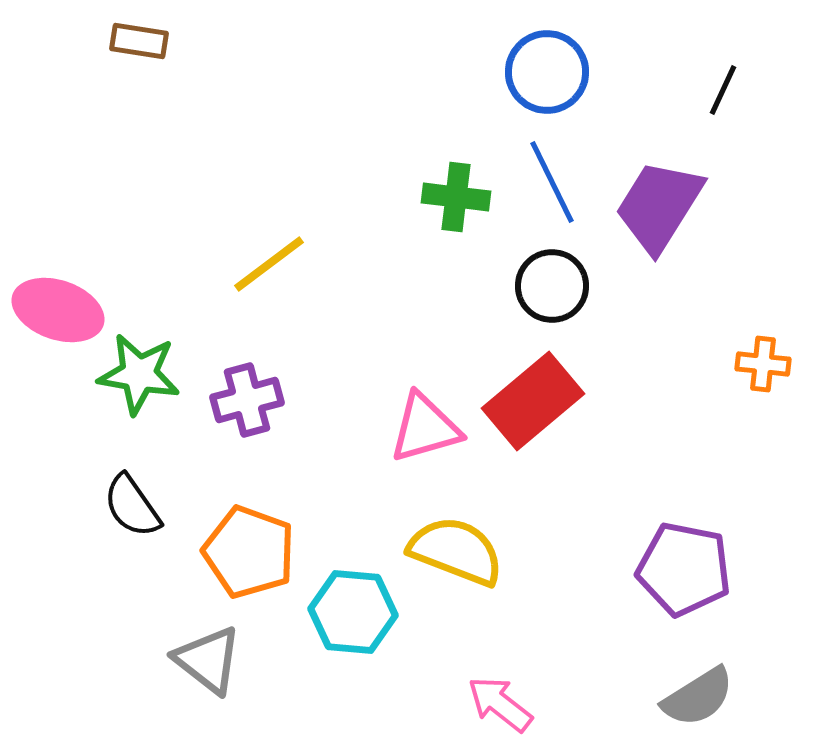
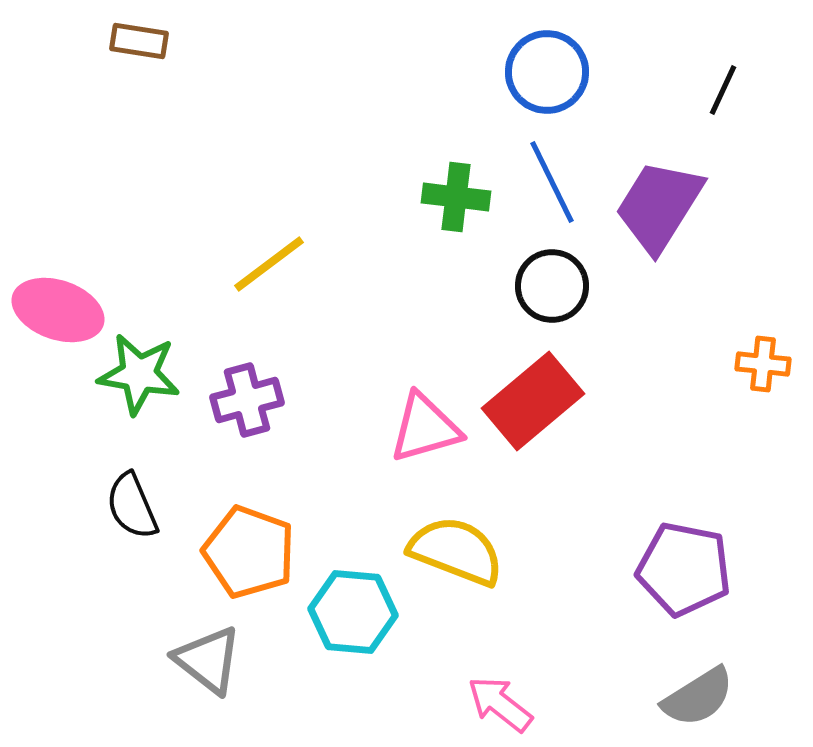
black semicircle: rotated 12 degrees clockwise
